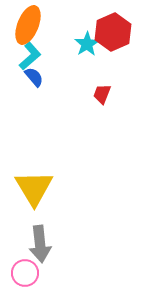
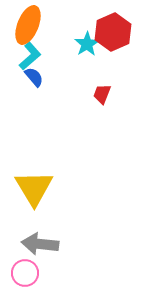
gray arrow: rotated 102 degrees clockwise
